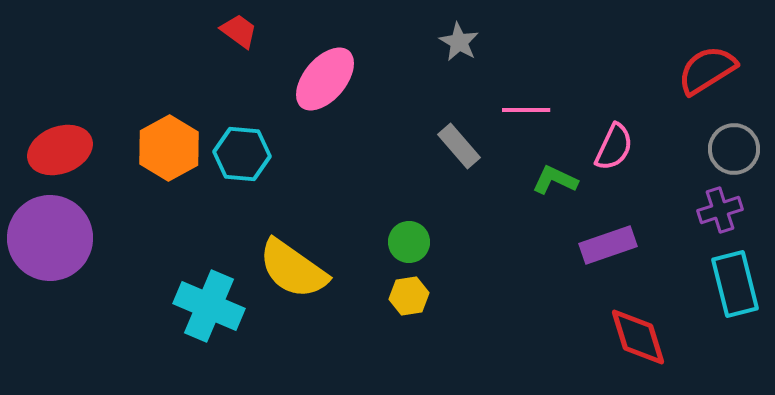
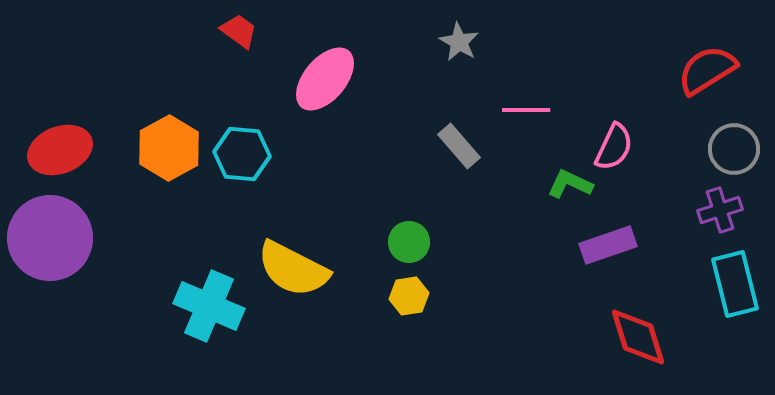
green L-shape: moved 15 px right, 4 px down
yellow semicircle: rotated 8 degrees counterclockwise
